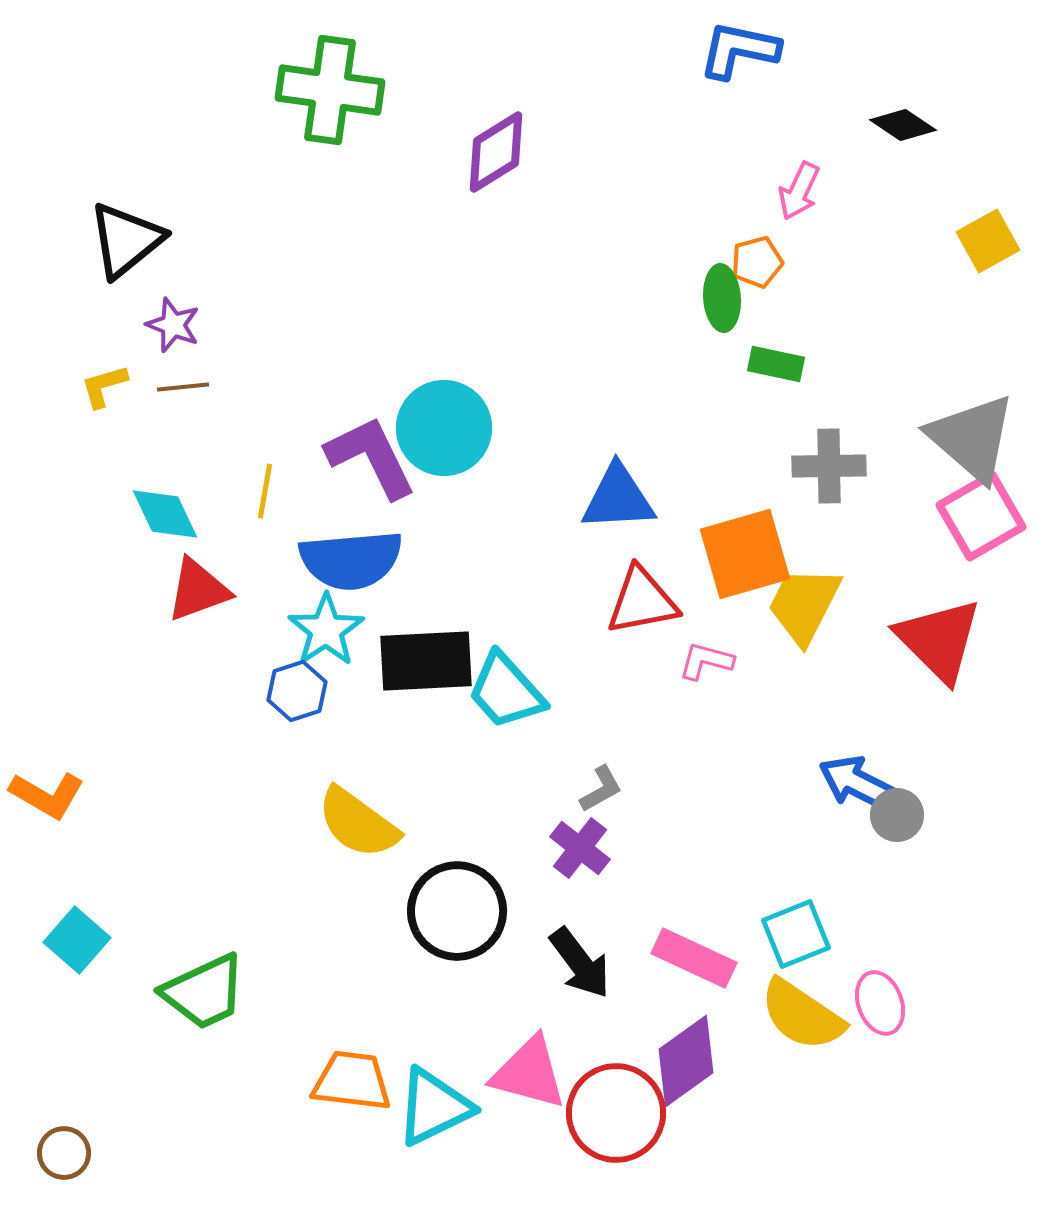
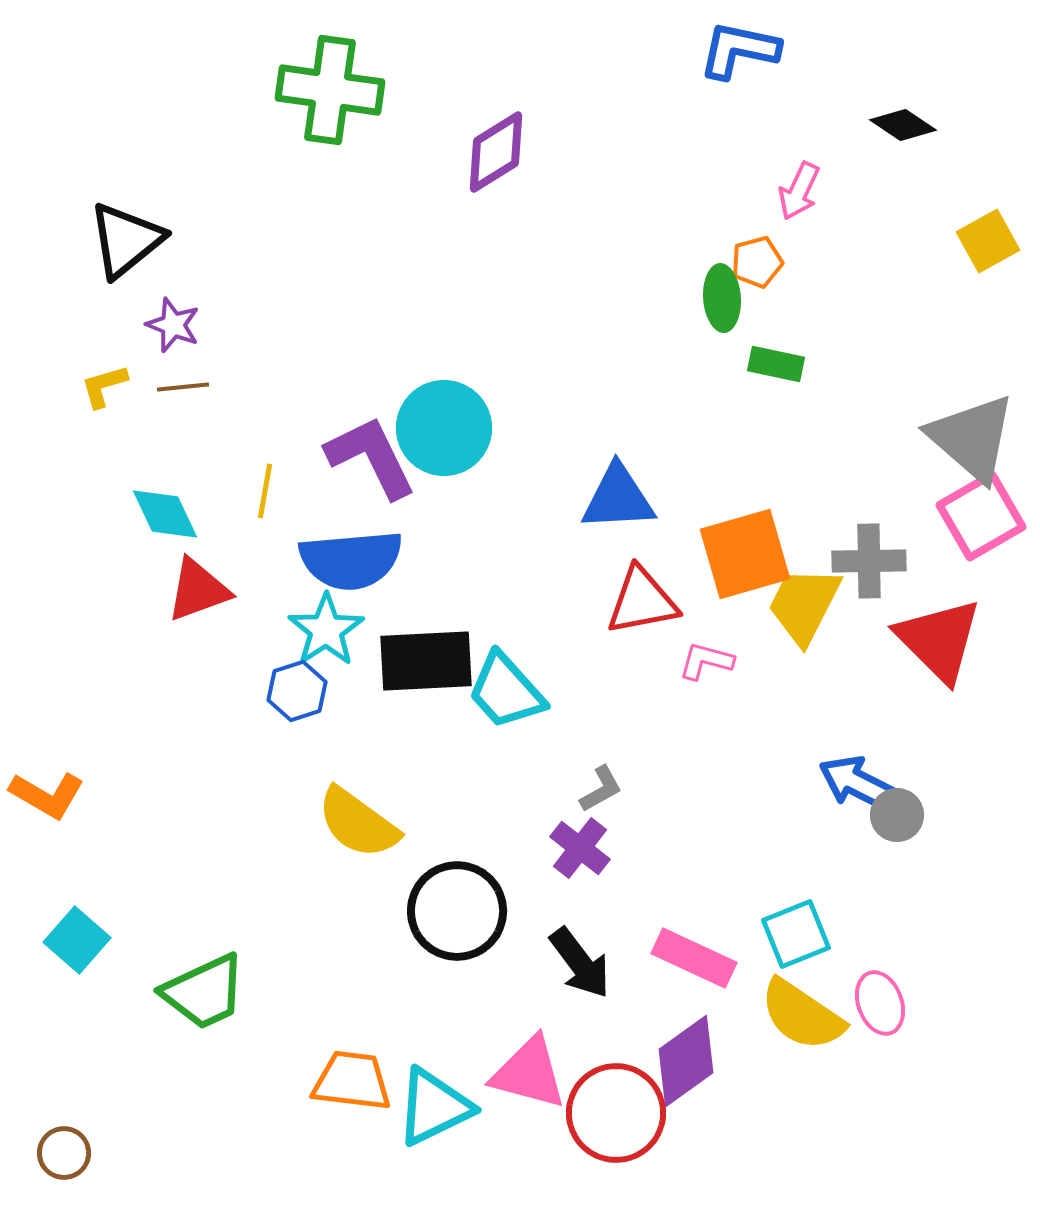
gray cross at (829, 466): moved 40 px right, 95 px down
